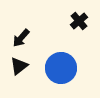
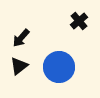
blue circle: moved 2 px left, 1 px up
